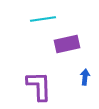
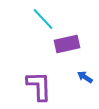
cyan line: rotated 55 degrees clockwise
blue arrow: rotated 63 degrees counterclockwise
